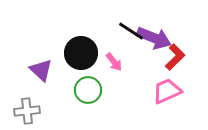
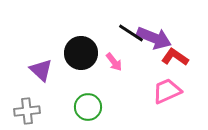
black line: moved 2 px down
red L-shape: rotated 100 degrees counterclockwise
green circle: moved 17 px down
